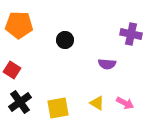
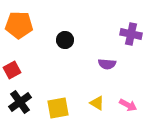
red square: rotated 30 degrees clockwise
pink arrow: moved 3 px right, 2 px down
